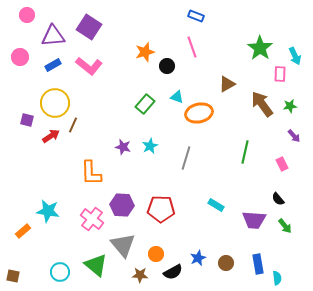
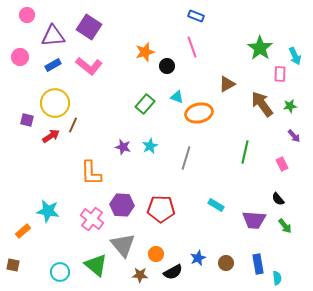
brown square at (13, 276): moved 11 px up
